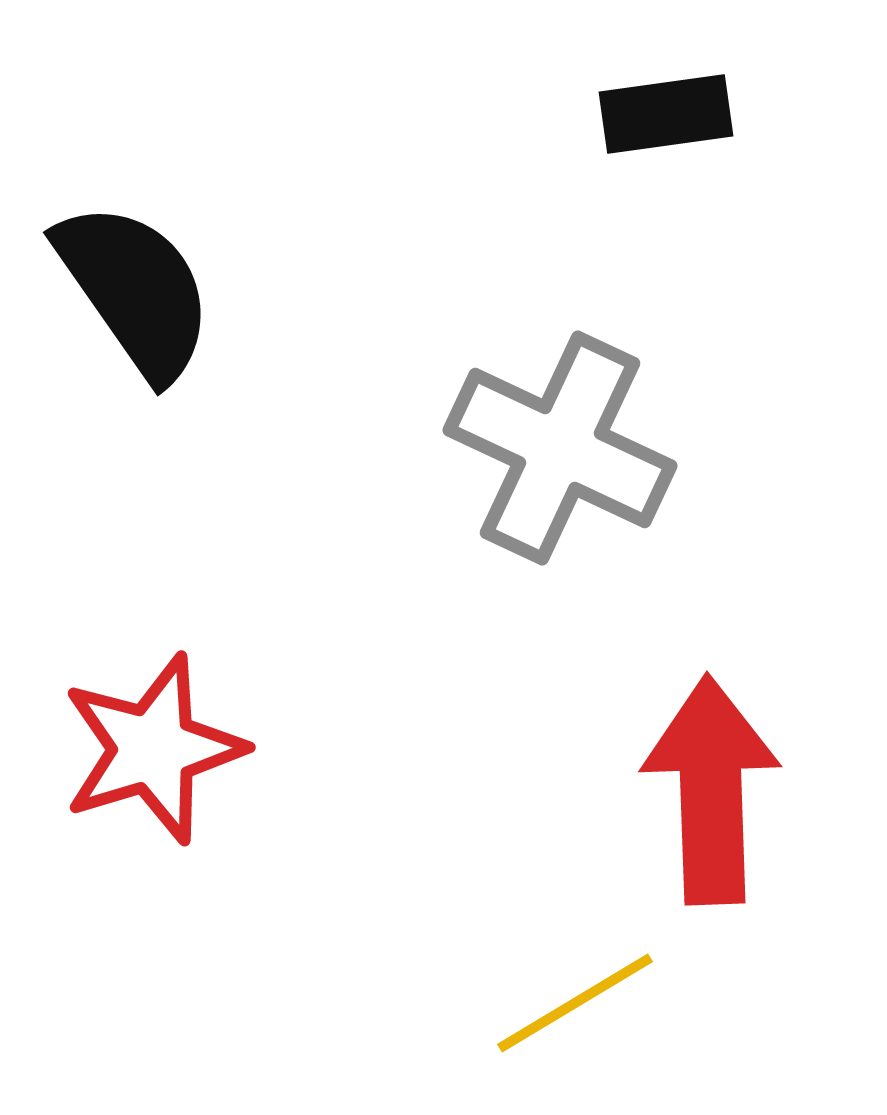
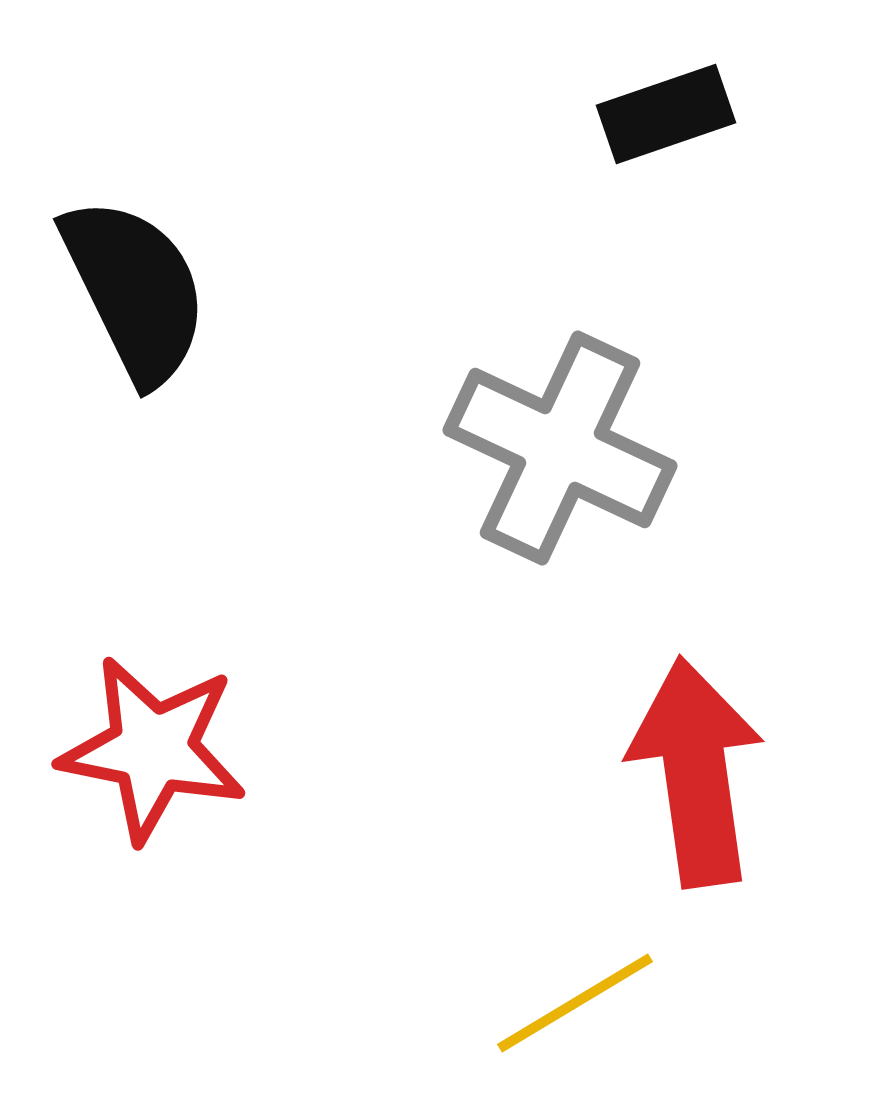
black rectangle: rotated 11 degrees counterclockwise
black semicircle: rotated 9 degrees clockwise
red star: rotated 28 degrees clockwise
red arrow: moved 15 px left, 18 px up; rotated 6 degrees counterclockwise
